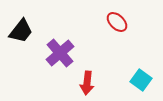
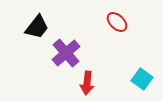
black trapezoid: moved 16 px right, 4 px up
purple cross: moved 6 px right
cyan square: moved 1 px right, 1 px up
